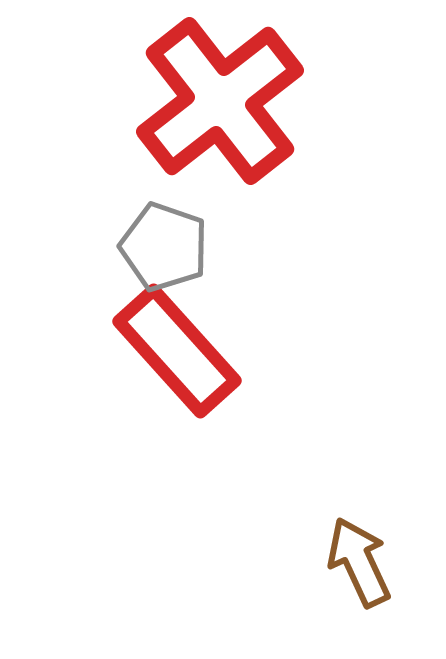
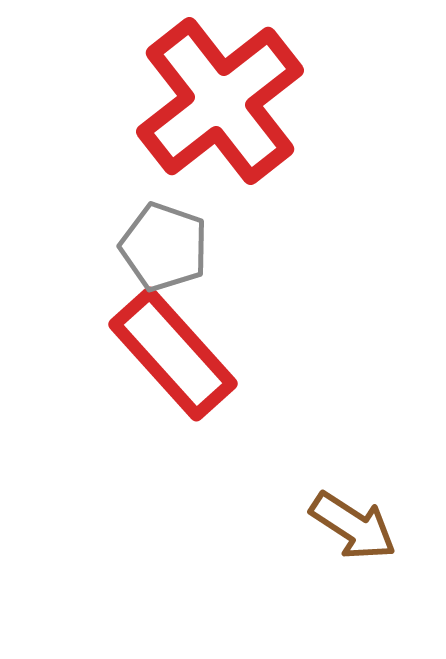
red rectangle: moved 4 px left, 3 px down
brown arrow: moved 6 px left, 36 px up; rotated 148 degrees clockwise
